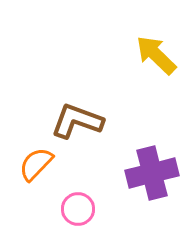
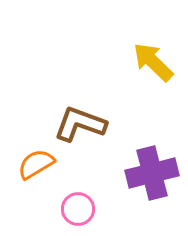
yellow arrow: moved 3 px left, 7 px down
brown L-shape: moved 3 px right, 3 px down
orange semicircle: rotated 15 degrees clockwise
